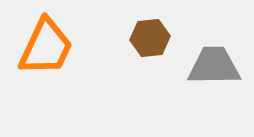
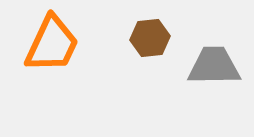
orange trapezoid: moved 6 px right, 3 px up
